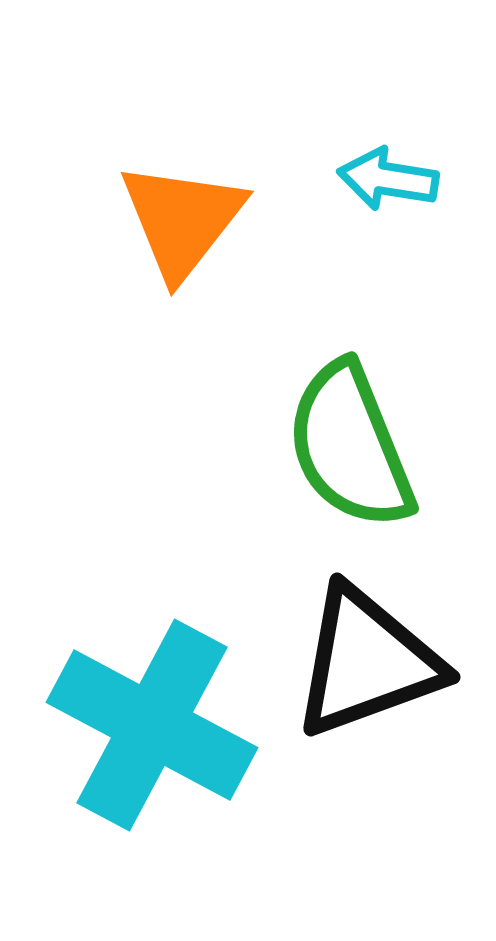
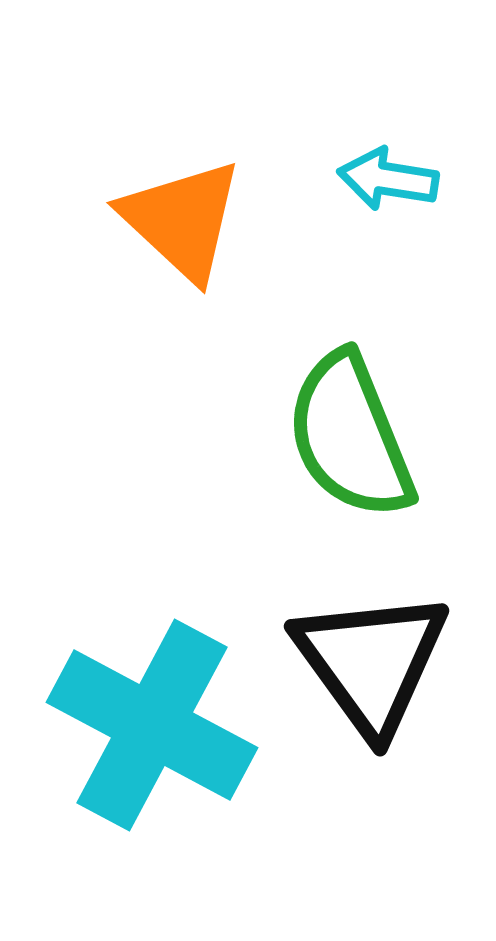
orange triangle: rotated 25 degrees counterclockwise
green semicircle: moved 10 px up
black triangle: moved 4 px right; rotated 46 degrees counterclockwise
